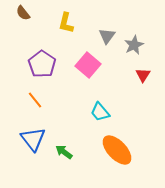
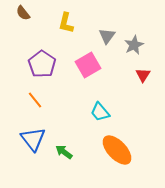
pink square: rotated 20 degrees clockwise
